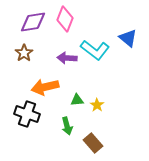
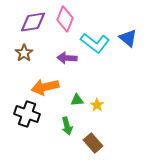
cyan L-shape: moved 7 px up
